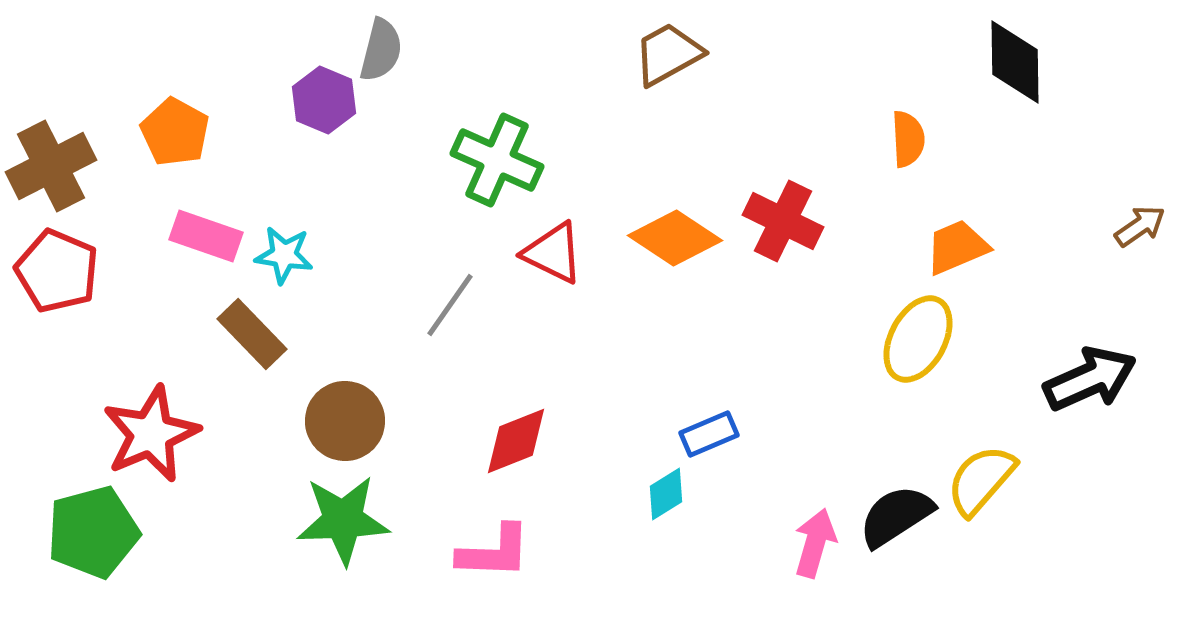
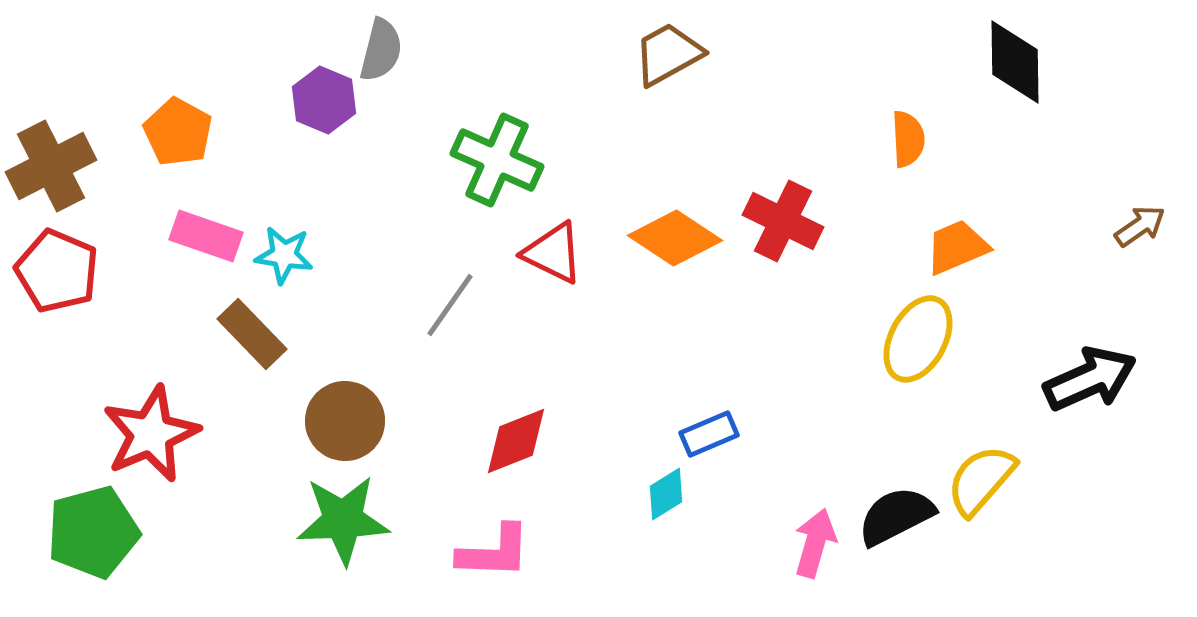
orange pentagon: moved 3 px right
black semicircle: rotated 6 degrees clockwise
